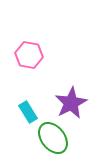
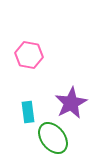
cyan rectangle: rotated 25 degrees clockwise
